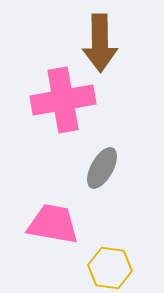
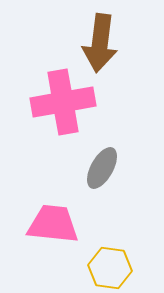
brown arrow: rotated 8 degrees clockwise
pink cross: moved 2 px down
pink trapezoid: rotated 4 degrees counterclockwise
